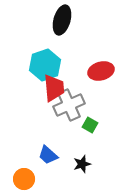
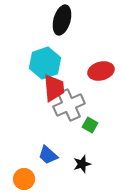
cyan hexagon: moved 2 px up
